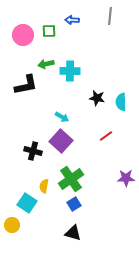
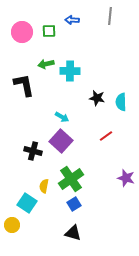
pink circle: moved 1 px left, 3 px up
black L-shape: moved 2 px left; rotated 90 degrees counterclockwise
purple star: rotated 18 degrees clockwise
